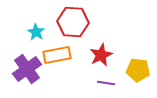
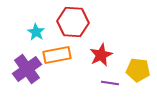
purple line: moved 4 px right
